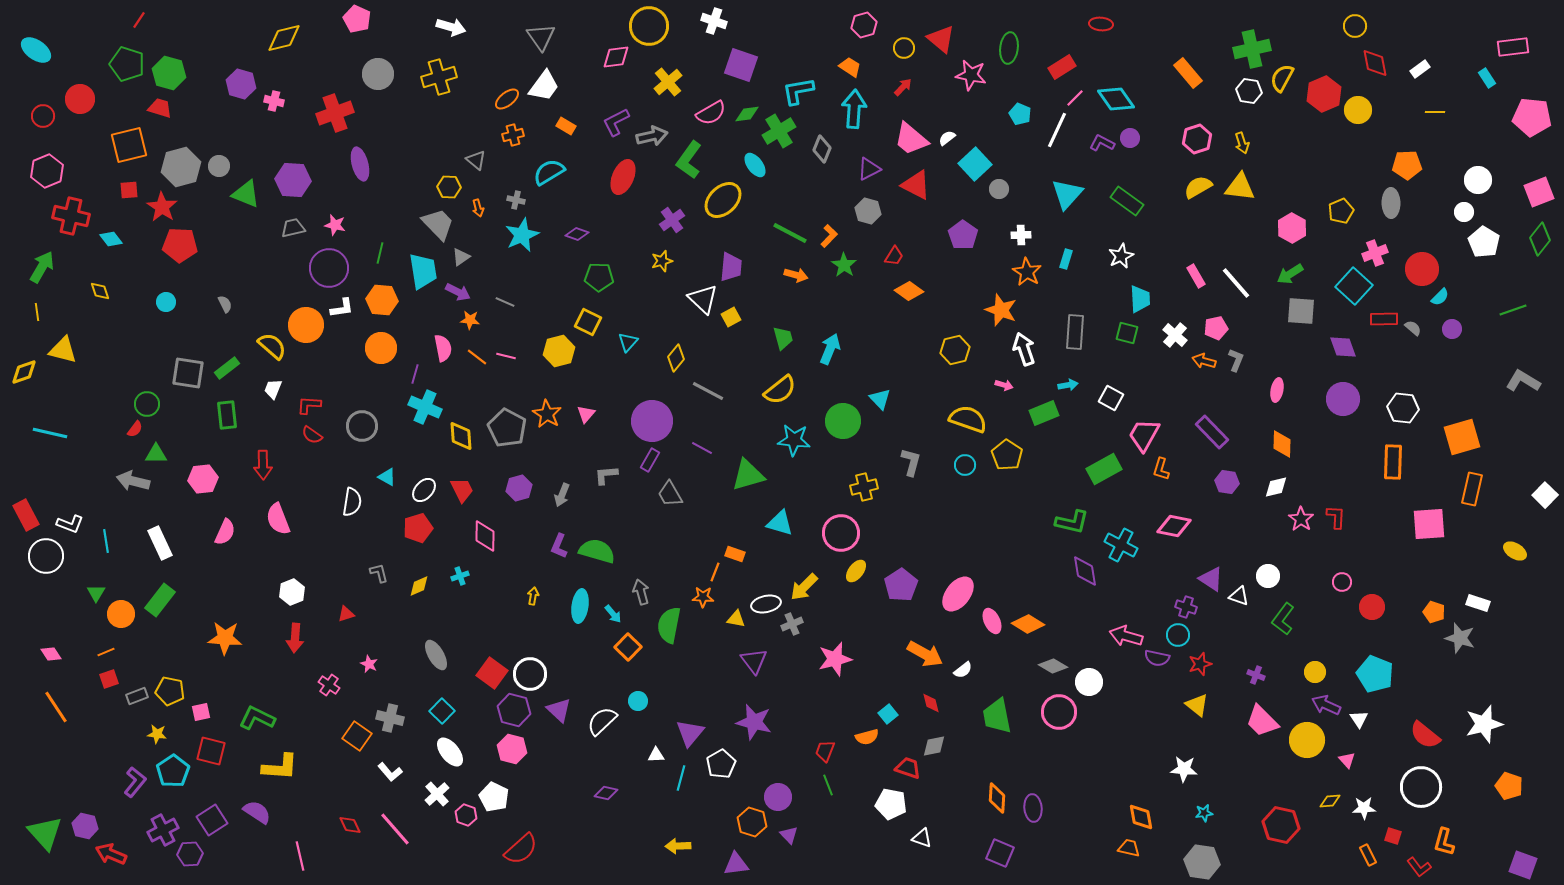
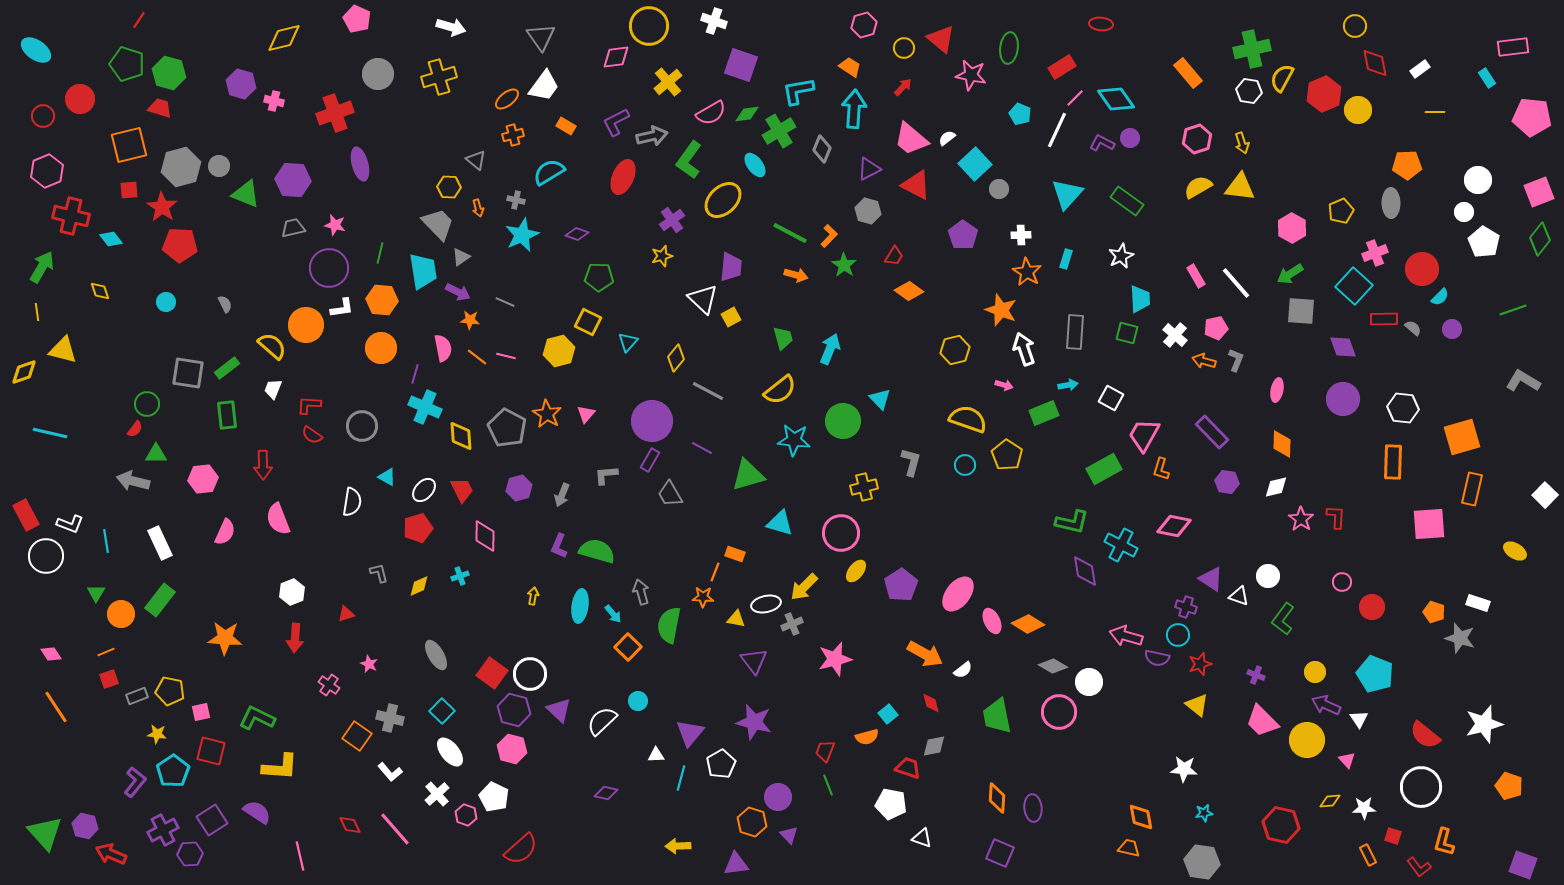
yellow star at (662, 261): moved 5 px up
